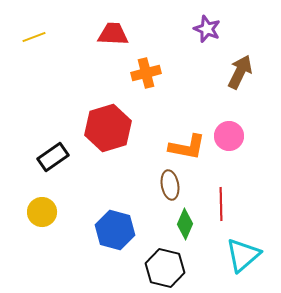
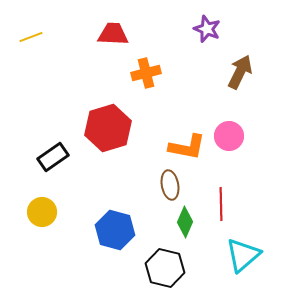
yellow line: moved 3 px left
green diamond: moved 2 px up
